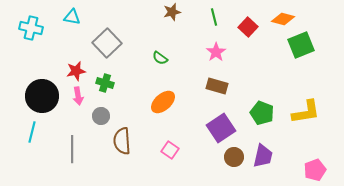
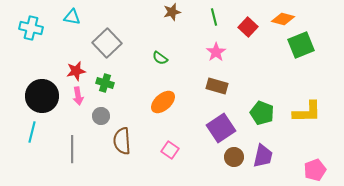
yellow L-shape: moved 1 px right; rotated 8 degrees clockwise
